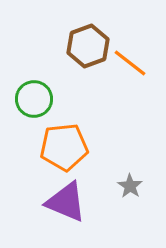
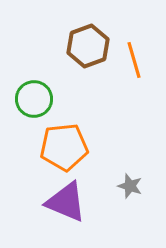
orange line: moved 4 px right, 3 px up; rotated 36 degrees clockwise
gray star: rotated 15 degrees counterclockwise
